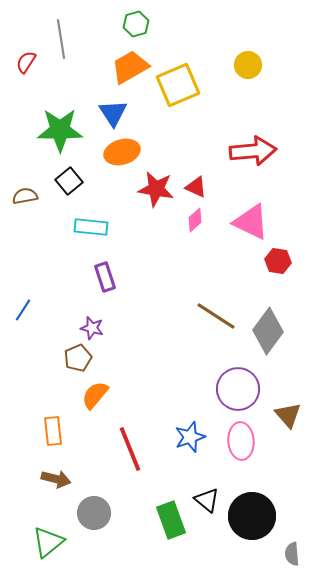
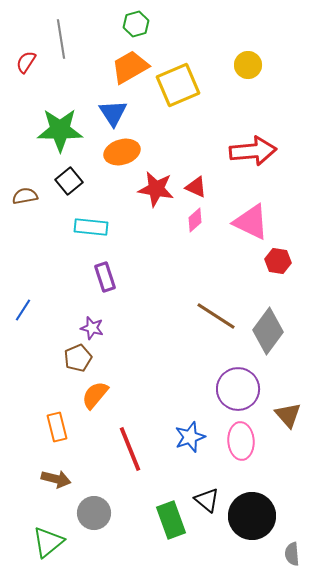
orange rectangle: moved 4 px right, 4 px up; rotated 8 degrees counterclockwise
